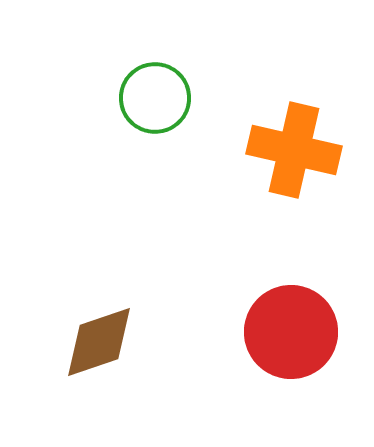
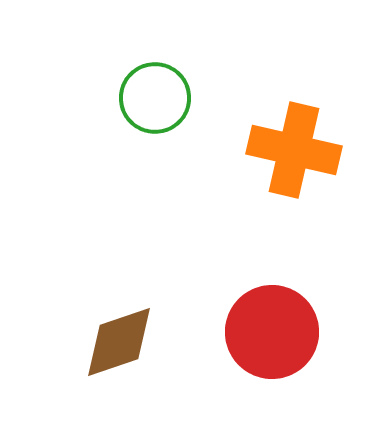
red circle: moved 19 px left
brown diamond: moved 20 px right
